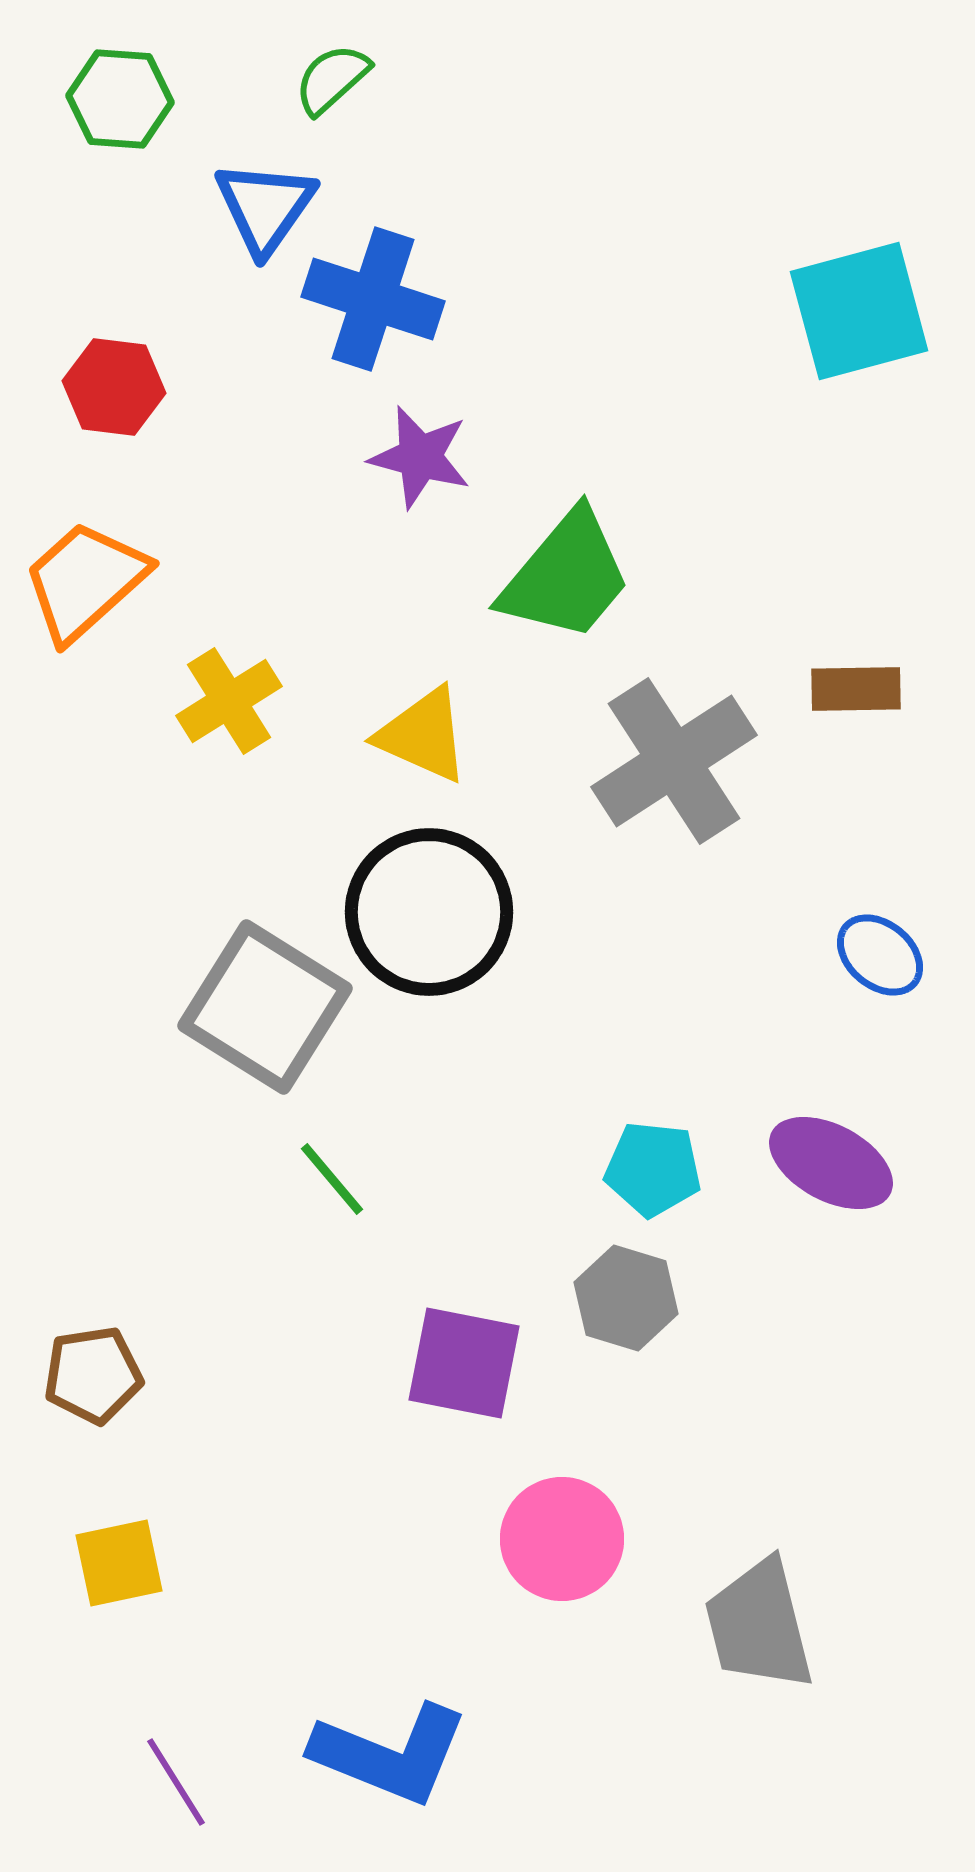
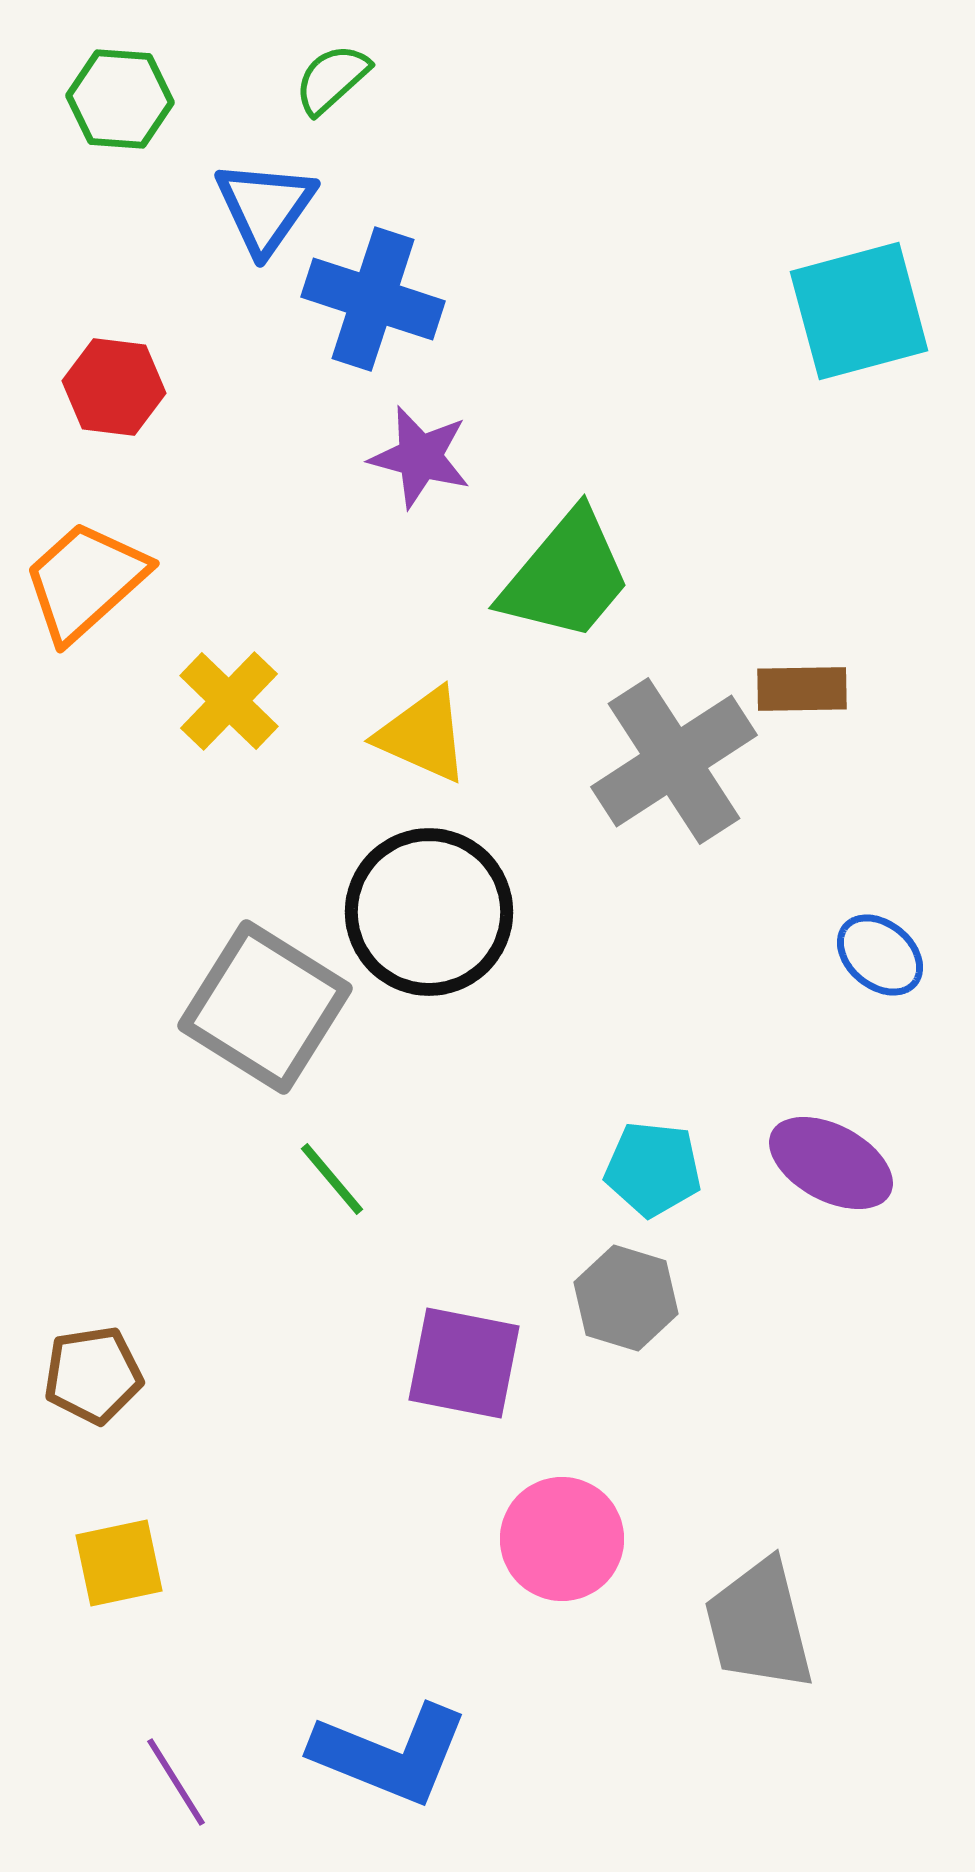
brown rectangle: moved 54 px left
yellow cross: rotated 14 degrees counterclockwise
